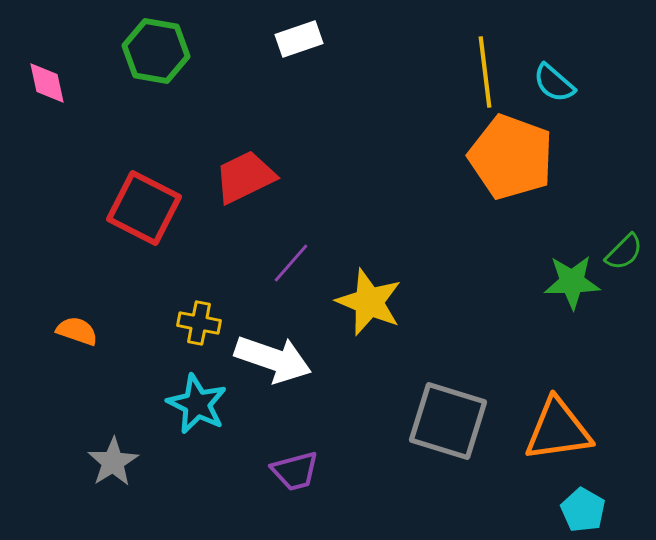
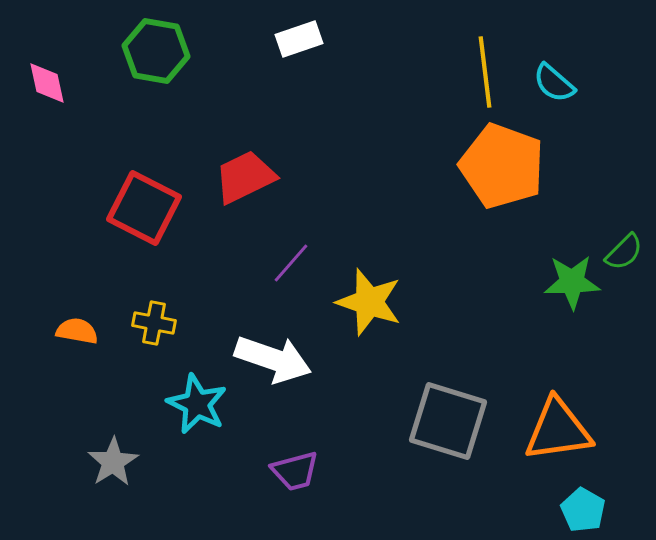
orange pentagon: moved 9 px left, 9 px down
yellow star: rotated 4 degrees counterclockwise
yellow cross: moved 45 px left
orange semicircle: rotated 9 degrees counterclockwise
